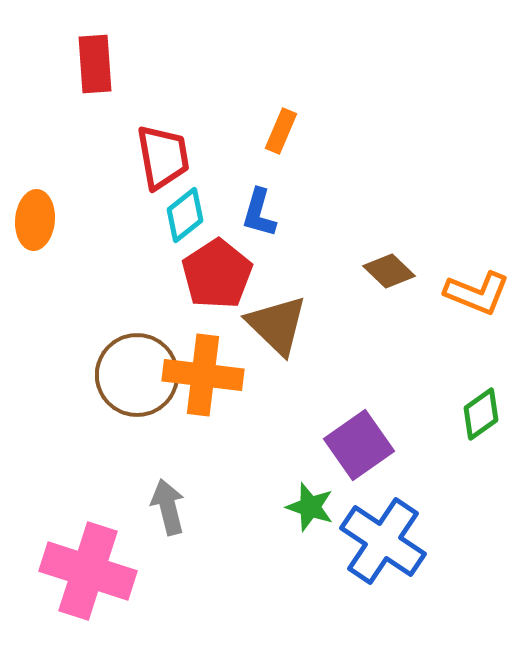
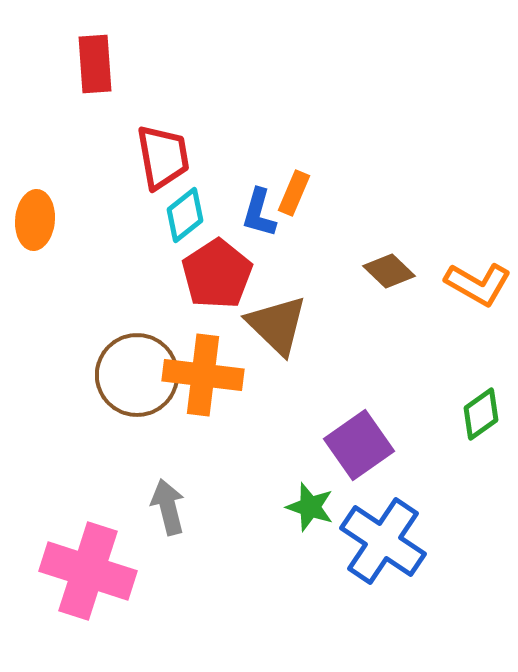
orange rectangle: moved 13 px right, 62 px down
orange L-shape: moved 1 px right, 9 px up; rotated 8 degrees clockwise
